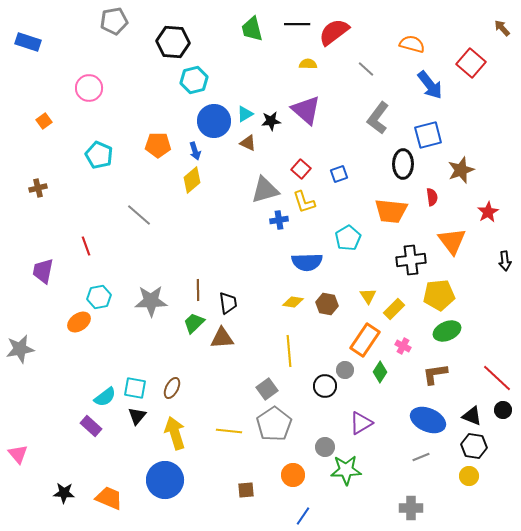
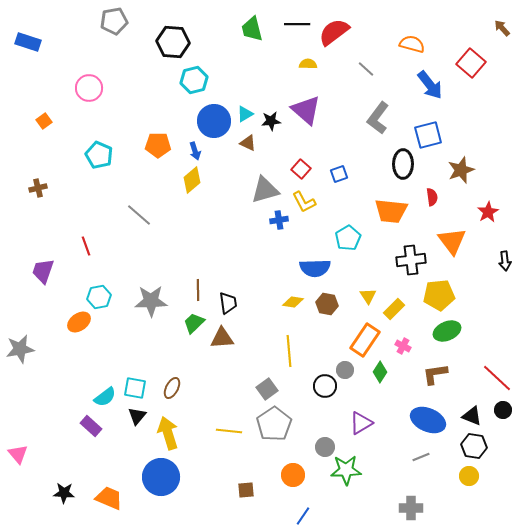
yellow L-shape at (304, 202): rotated 10 degrees counterclockwise
blue semicircle at (307, 262): moved 8 px right, 6 px down
purple trapezoid at (43, 271): rotated 8 degrees clockwise
yellow arrow at (175, 433): moved 7 px left
blue circle at (165, 480): moved 4 px left, 3 px up
